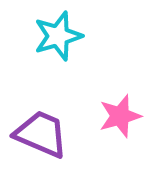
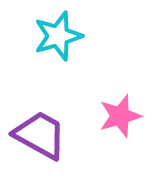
purple trapezoid: moved 1 px left, 1 px down; rotated 6 degrees clockwise
